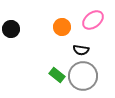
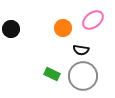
orange circle: moved 1 px right, 1 px down
green rectangle: moved 5 px left, 1 px up; rotated 14 degrees counterclockwise
